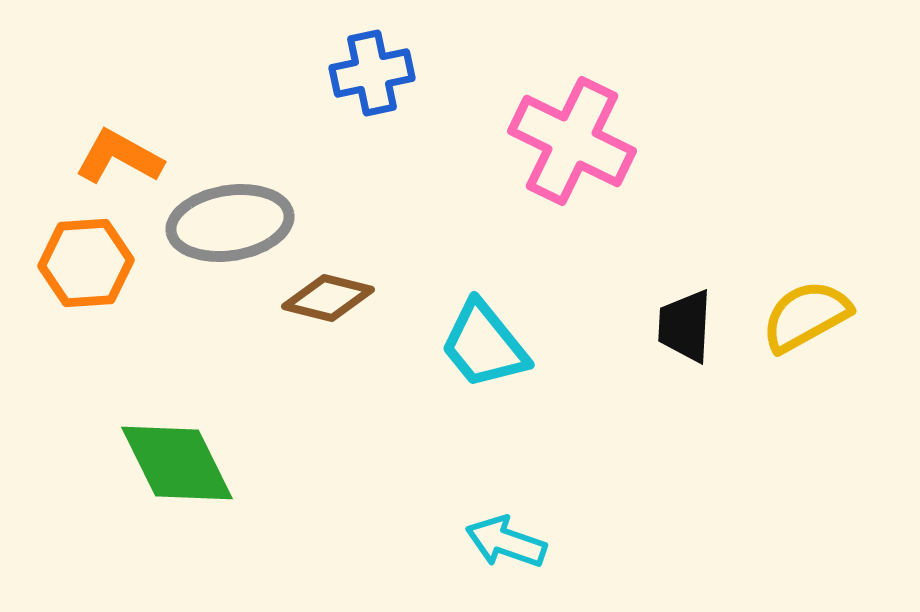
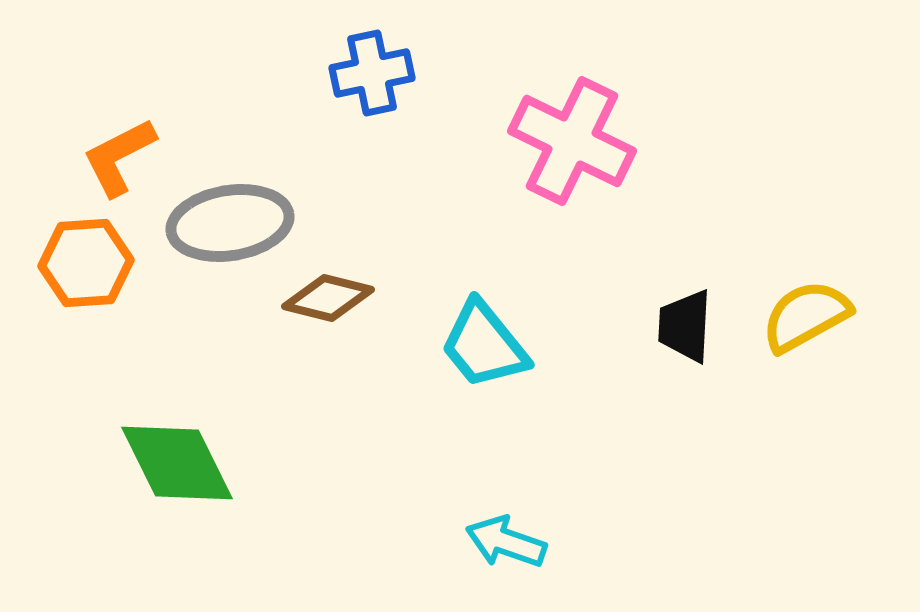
orange L-shape: rotated 56 degrees counterclockwise
